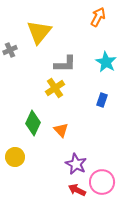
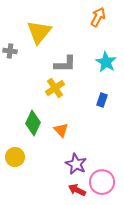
gray cross: moved 1 px down; rotated 32 degrees clockwise
